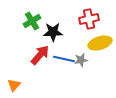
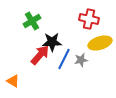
red cross: rotated 24 degrees clockwise
black star: moved 1 px left, 10 px down
blue line: rotated 75 degrees counterclockwise
orange triangle: moved 1 px left, 4 px up; rotated 40 degrees counterclockwise
